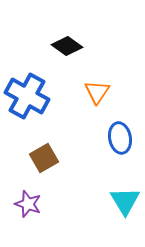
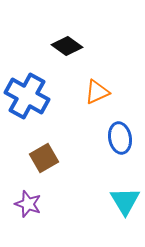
orange triangle: rotated 32 degrees clockwise
